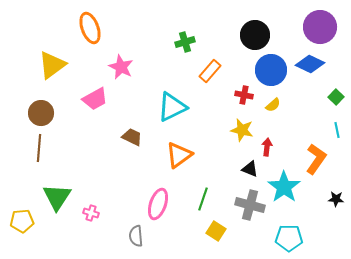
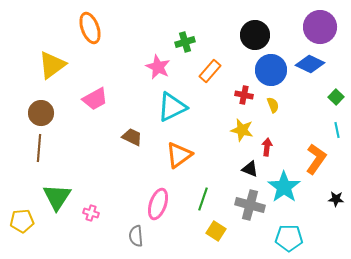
pink star: moved 37 px right
yellow semicircle: rotated 70 degrees counterclockwise
